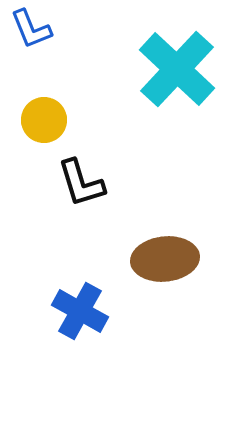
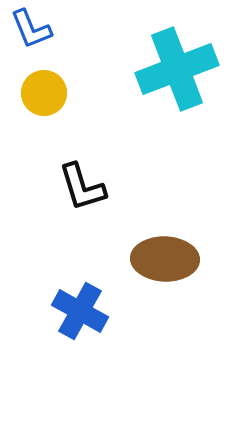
cyan cross: rotated 26 degrees clockwise
yellow circle: moved 27 px up
black L-shape: moved 1 px right, 4 px down
brown ellipse: rotated 8 degrees clockwise
